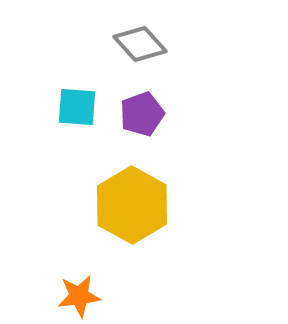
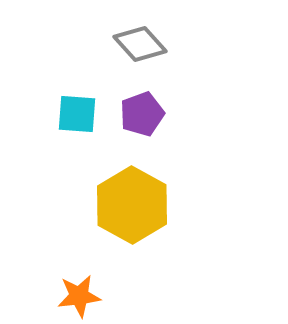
cyan square: moved 7 px down
